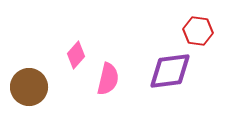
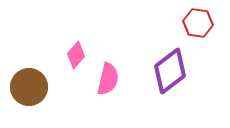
red hexagon: moved 8 px up
purple diamond: rotated 30 degrees counterclockwise
